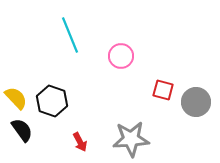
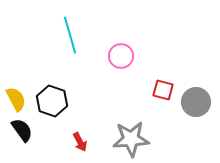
cyan line: rotated 6 degrees clockwise
yellow semicircle: moved 1 px down; rotated 15 degrees clockwise
